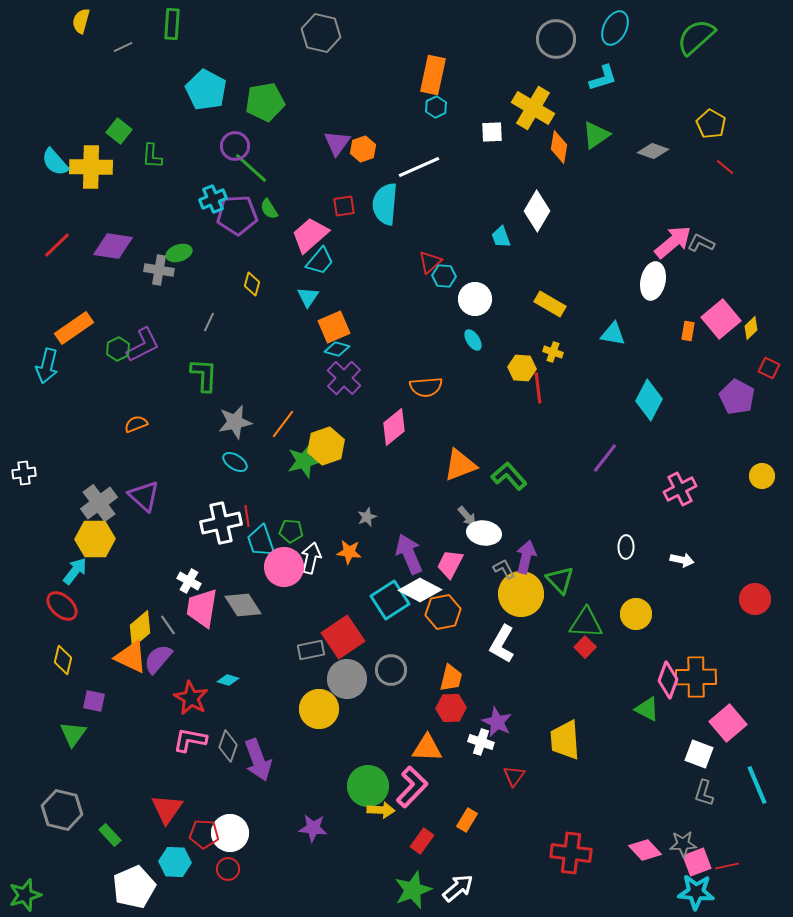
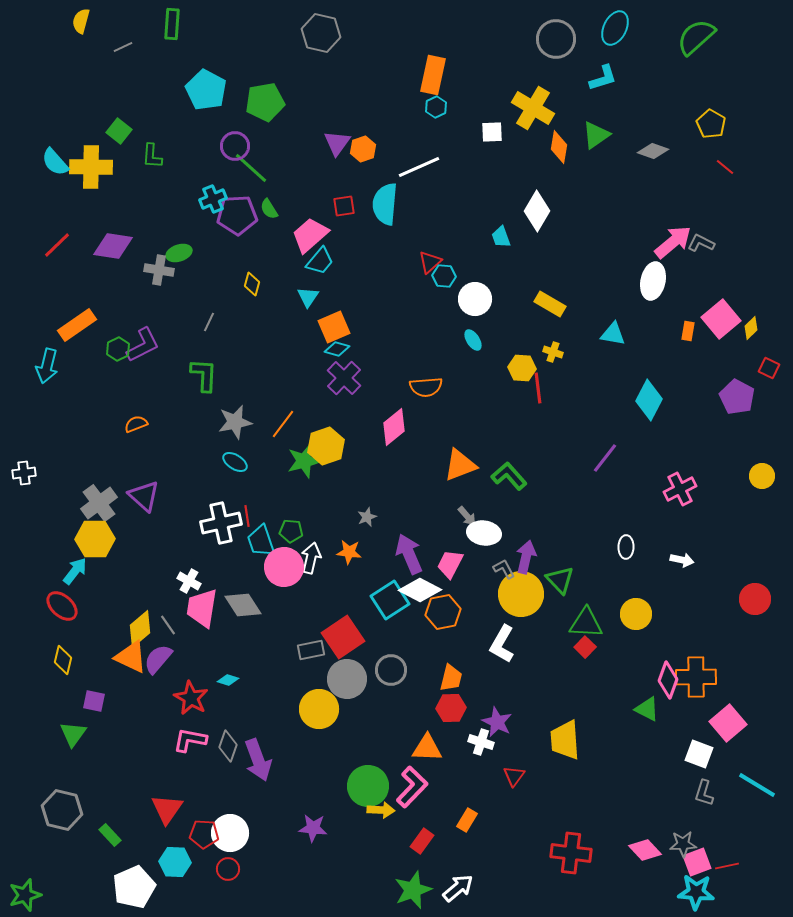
orange rectangle at (74, 328): moved 3 px right, 3 px up
cyan line at (757, 785): rotated 36 degrees counterclockwise
